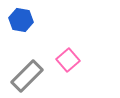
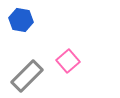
pink square: moved 1 px down
